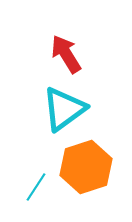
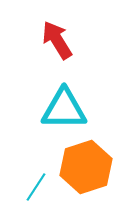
red arrow: moved 9 px left, 14 px up
cyan triangle: rotated 36 degrees clockwise
